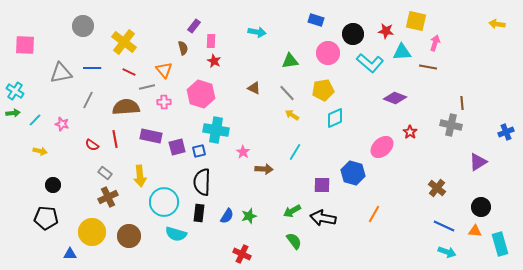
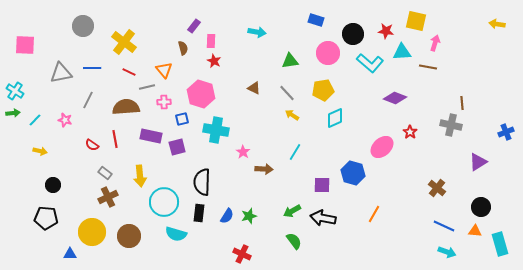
pink star at (62, 124): moved 3 px right, 4 px up
blue square at (199, 151): moved 17 px left, 32 px up
